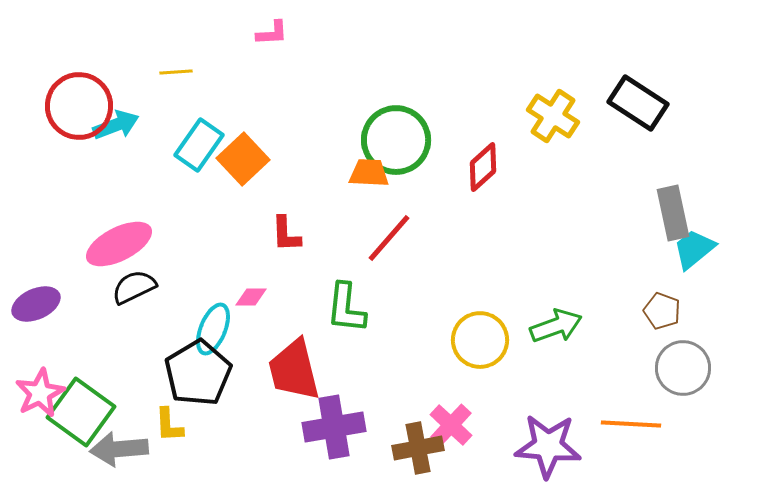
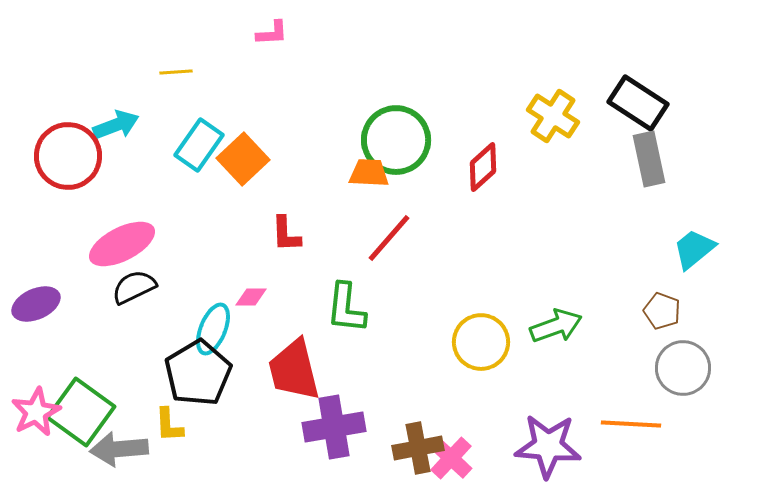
red circle: moved 11 px left, 50 px down
gray rectangle: moved 24 px left, 54 px up
pink ellipse: moved 3 px right
yellow circle: moved 1 px right, 2 px down
pink star: moved 4 px left, 19 px down
pink cross: moved 33 px down
